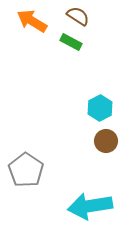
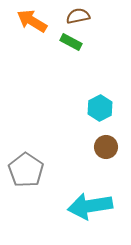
brown semicircle: rotated 45 degrees counterclockwise
brown circle: moved 6 px down
